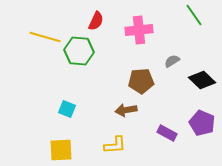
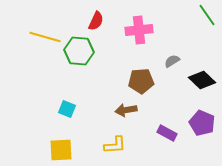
green line: moved 13 px right
